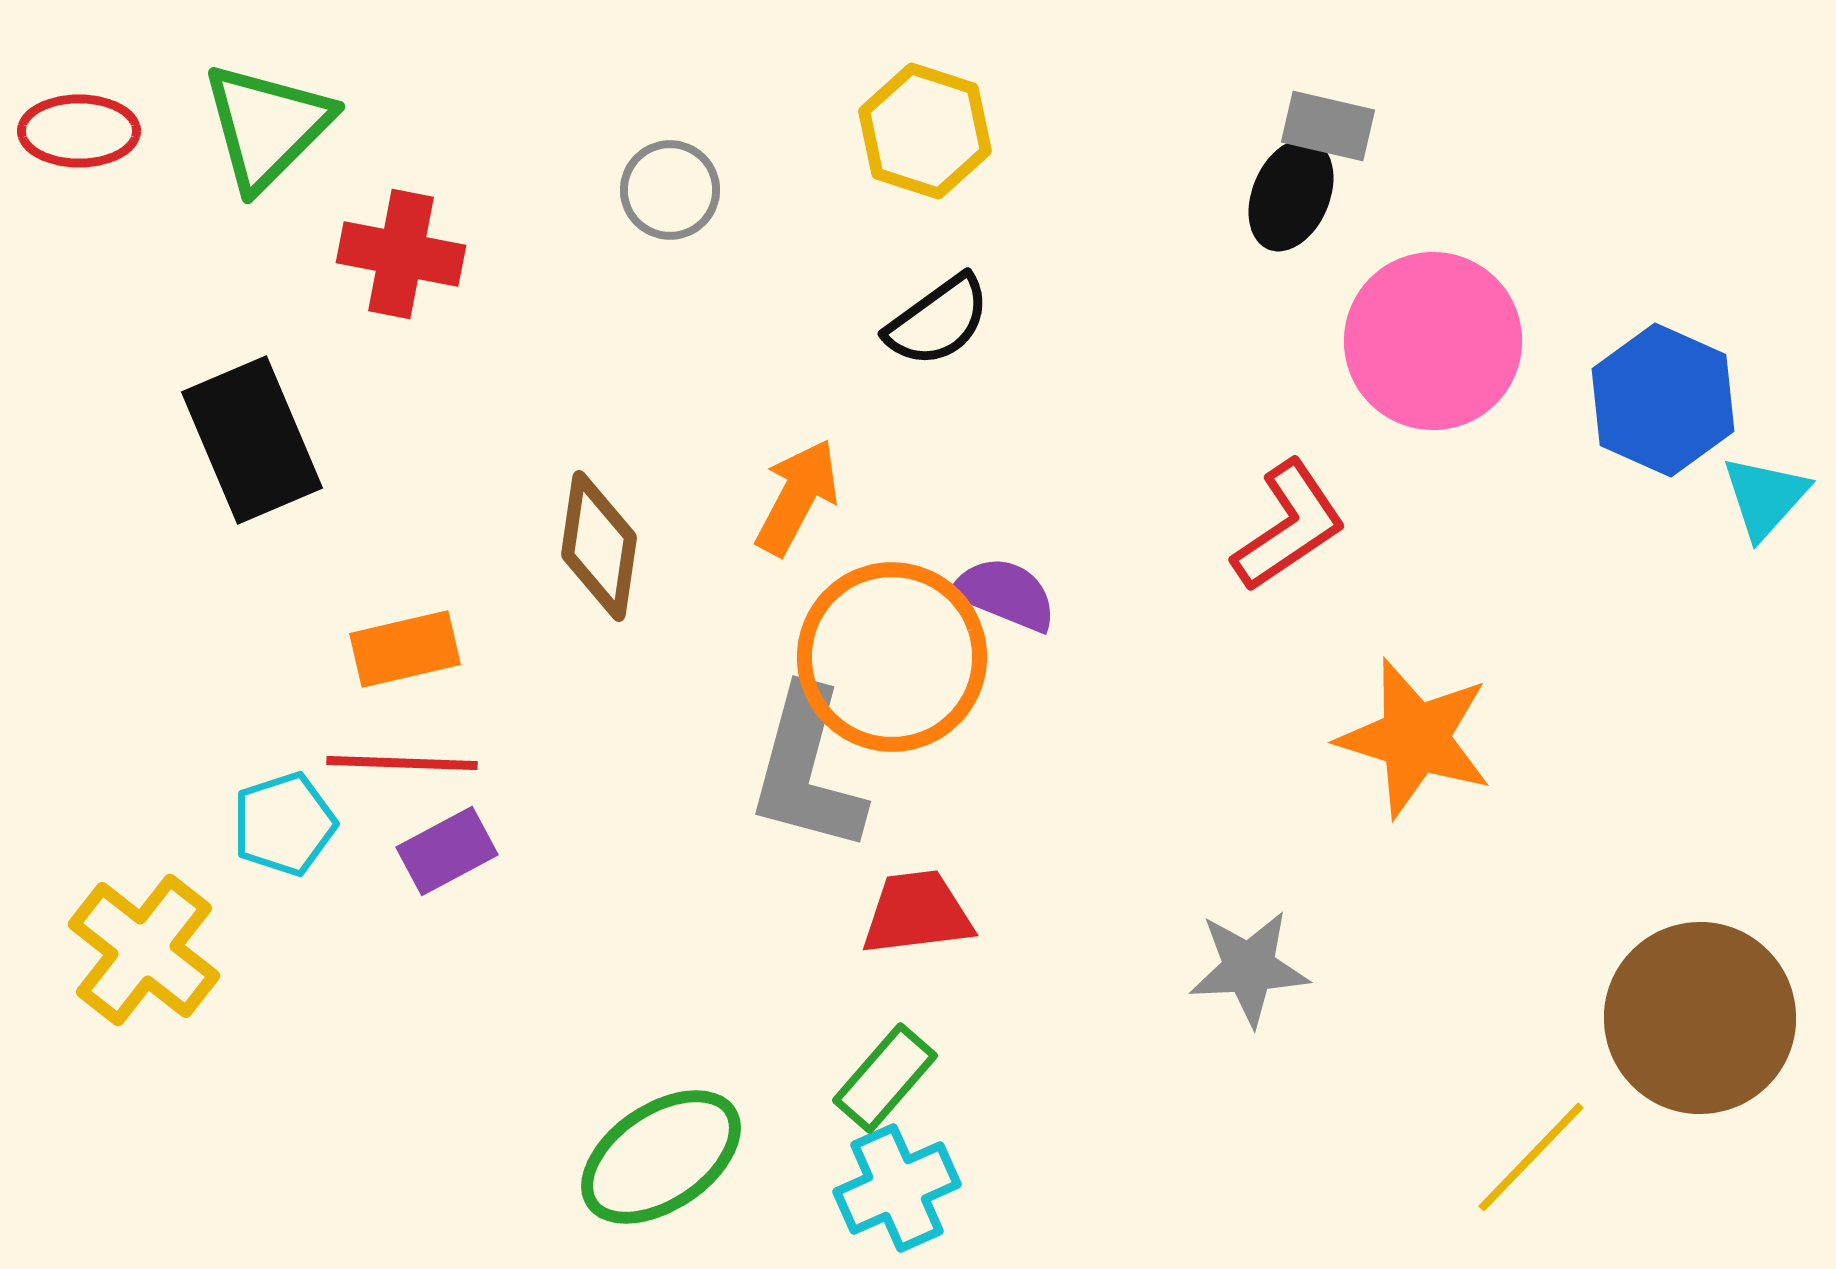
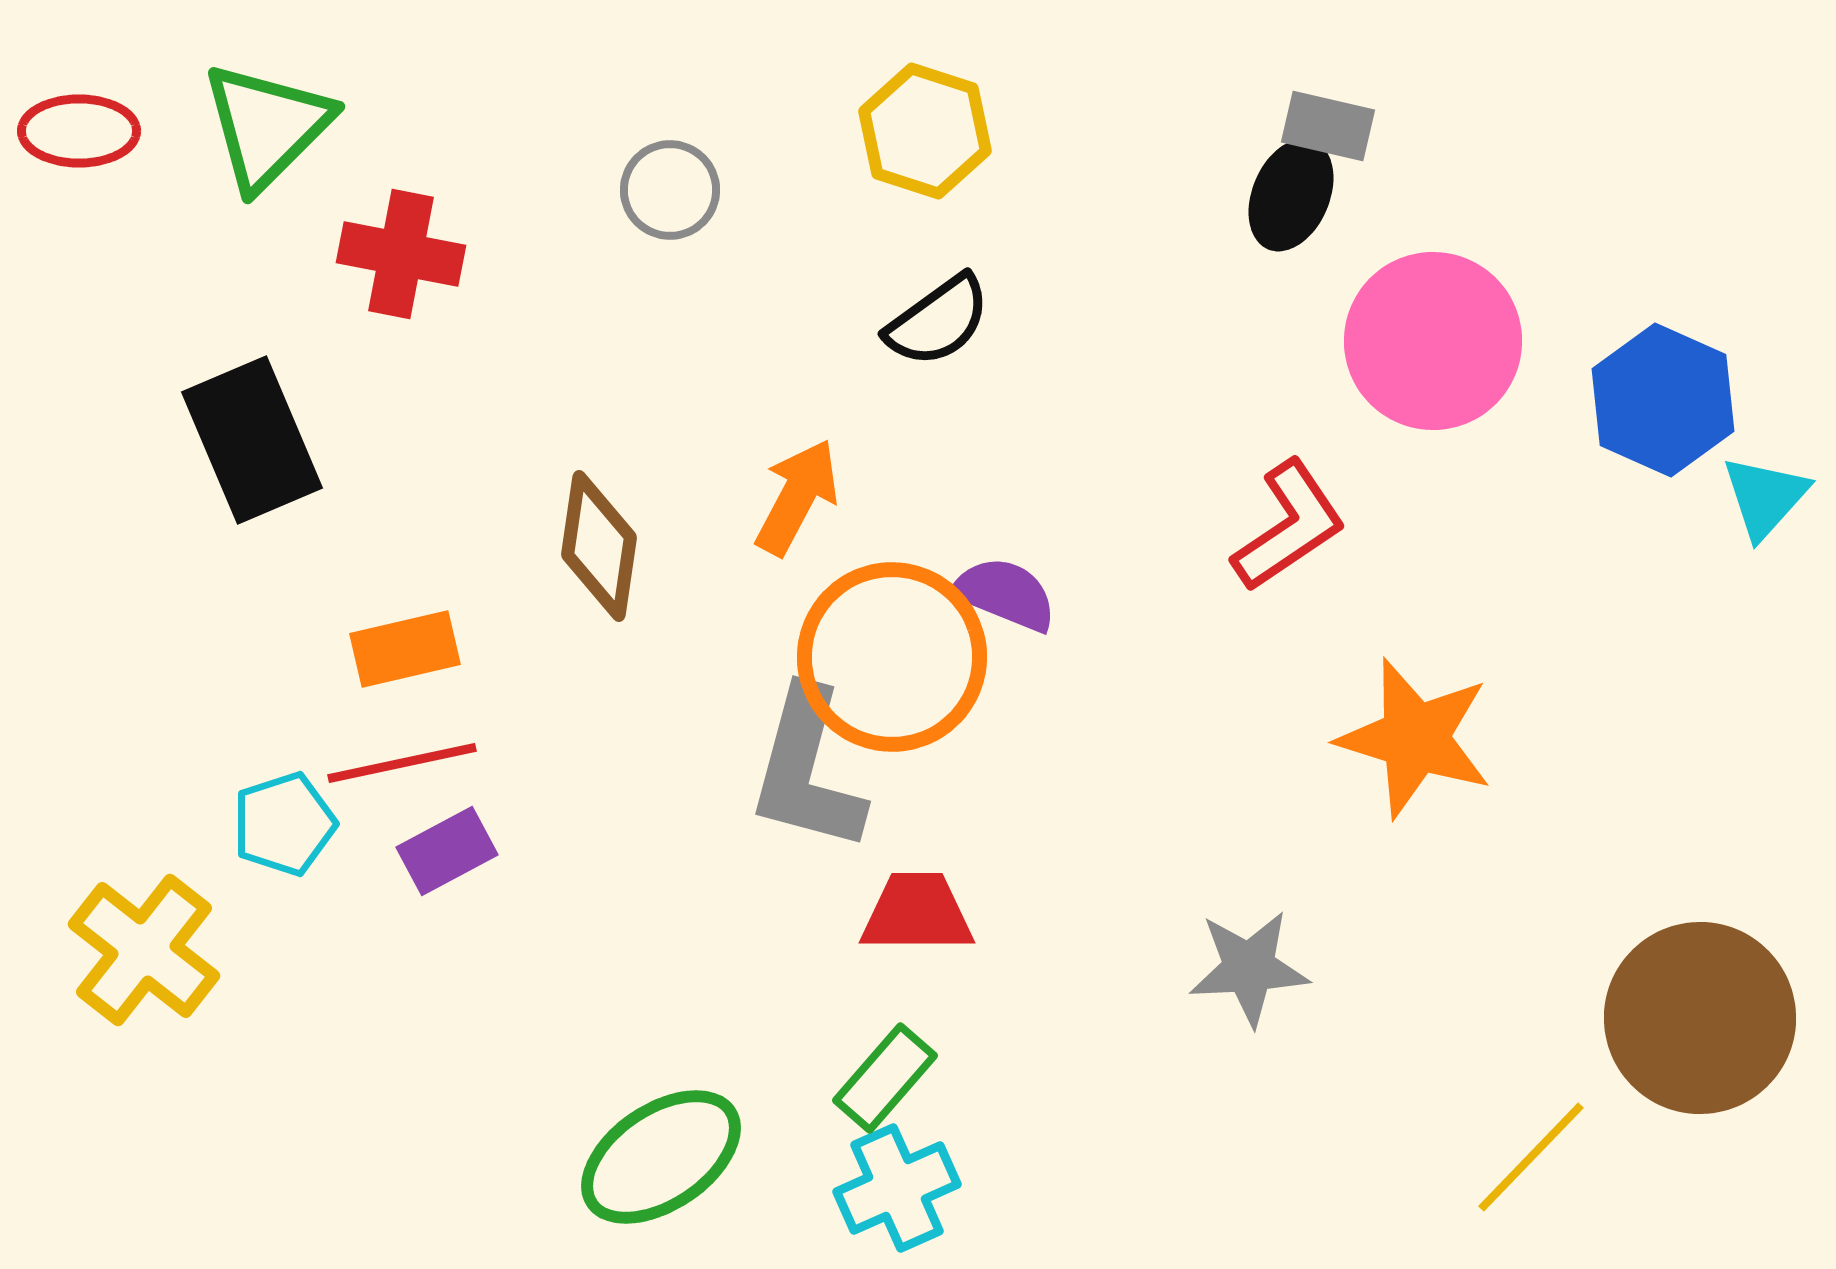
red line: rotated 14 degrees counterclockwise
red trapezoid: rotated 7 degrees clockwise
